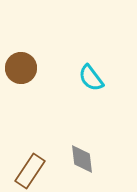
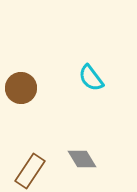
brown circle: moved 20 px down
gray diamond: rotated 24 degrees counterclockwise
